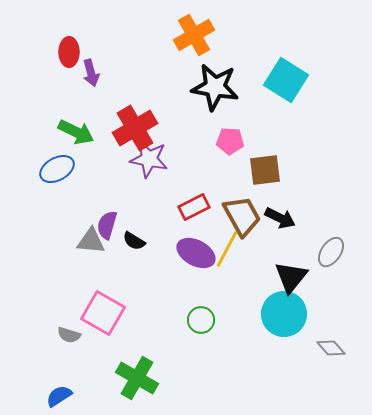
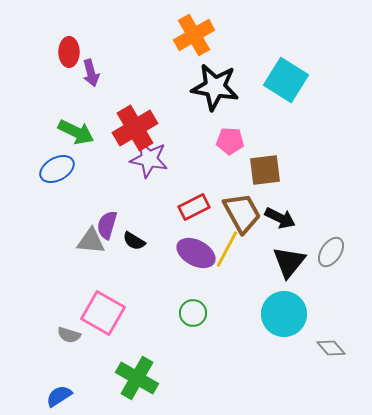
brown trapezoid: moved 3 px up
black triangle: moved 2 px left, 15 px up
green circle: moved 8 px left, 7 px up
